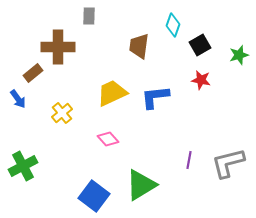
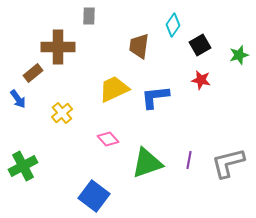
cyan diamond: rotated 15 degrees clockwise
yellow trapezoid: moved 2 px right, 4 px up
green triangle: moved 6 px right, 22 px up; rotated 12 degrees clockwise
